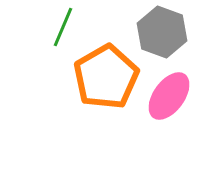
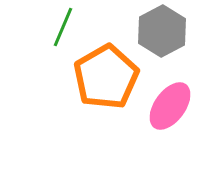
gray hexagon: moved 1 px up; rotated 12 degrees clockwise
pink ellipse: moved 1 px right, 10 px down
